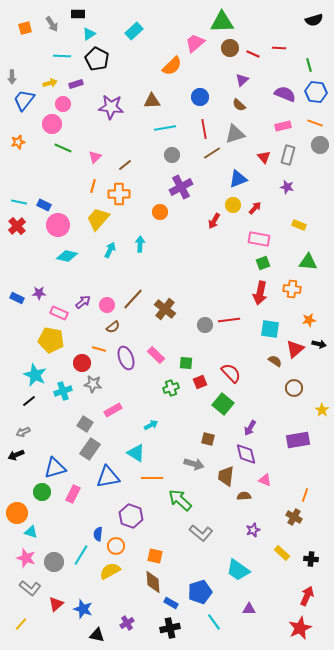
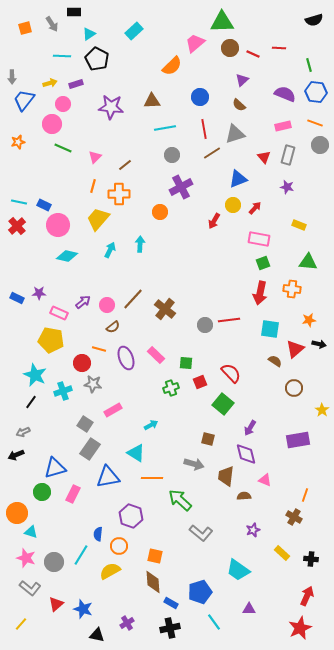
black rectangle at (78, 14): moved 4 px left, 2 px up
black line at (29, 401): moved 2 px right, 1 px down; rotated 16 degrees counterclockwise
orange circle at (116, 546): moved 3 px right
